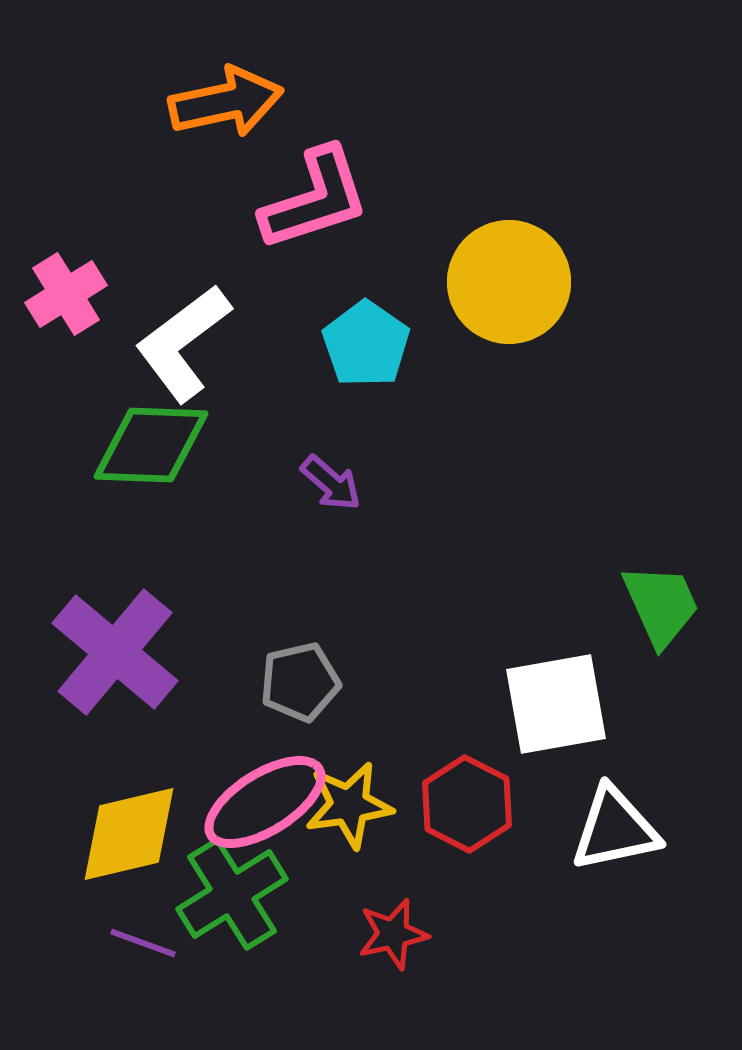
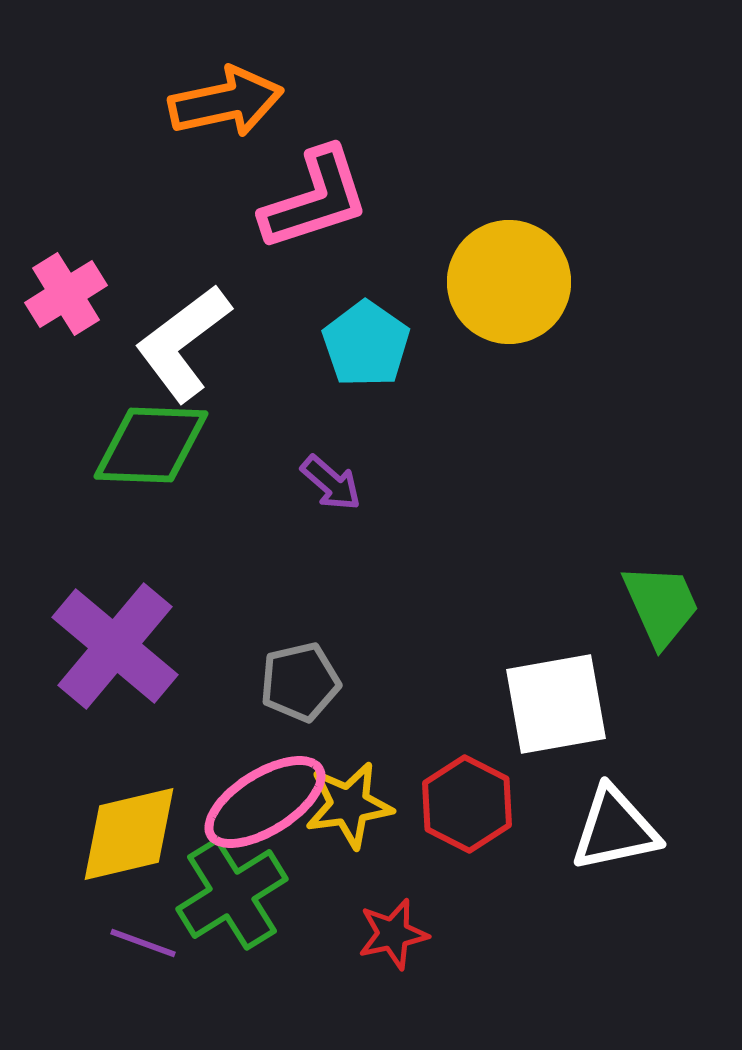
purple cross: moved 6 px up
